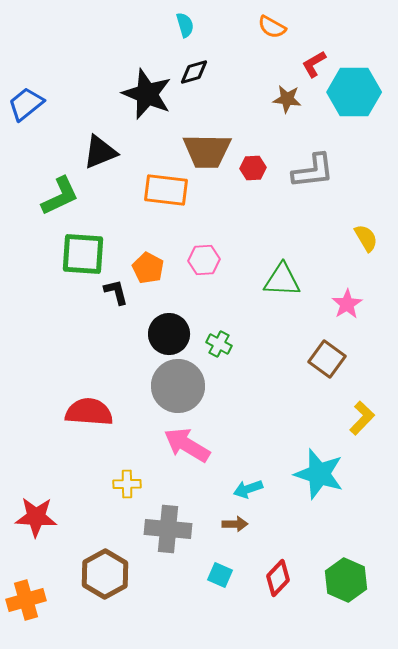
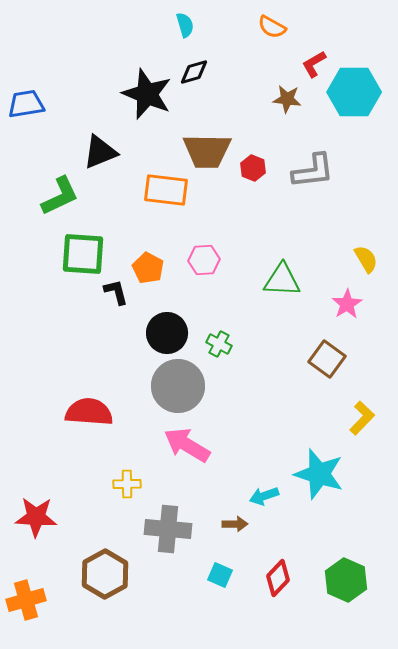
blue trapezoid: rotated 30 degrees clockwise
red hexagon: rotated 25 degrees clockwise
yellow semicircle: moved 21 px down
black circle: moved 2 px left, 1 px up
cyan arrow: moved 16 px right, 7 px down
